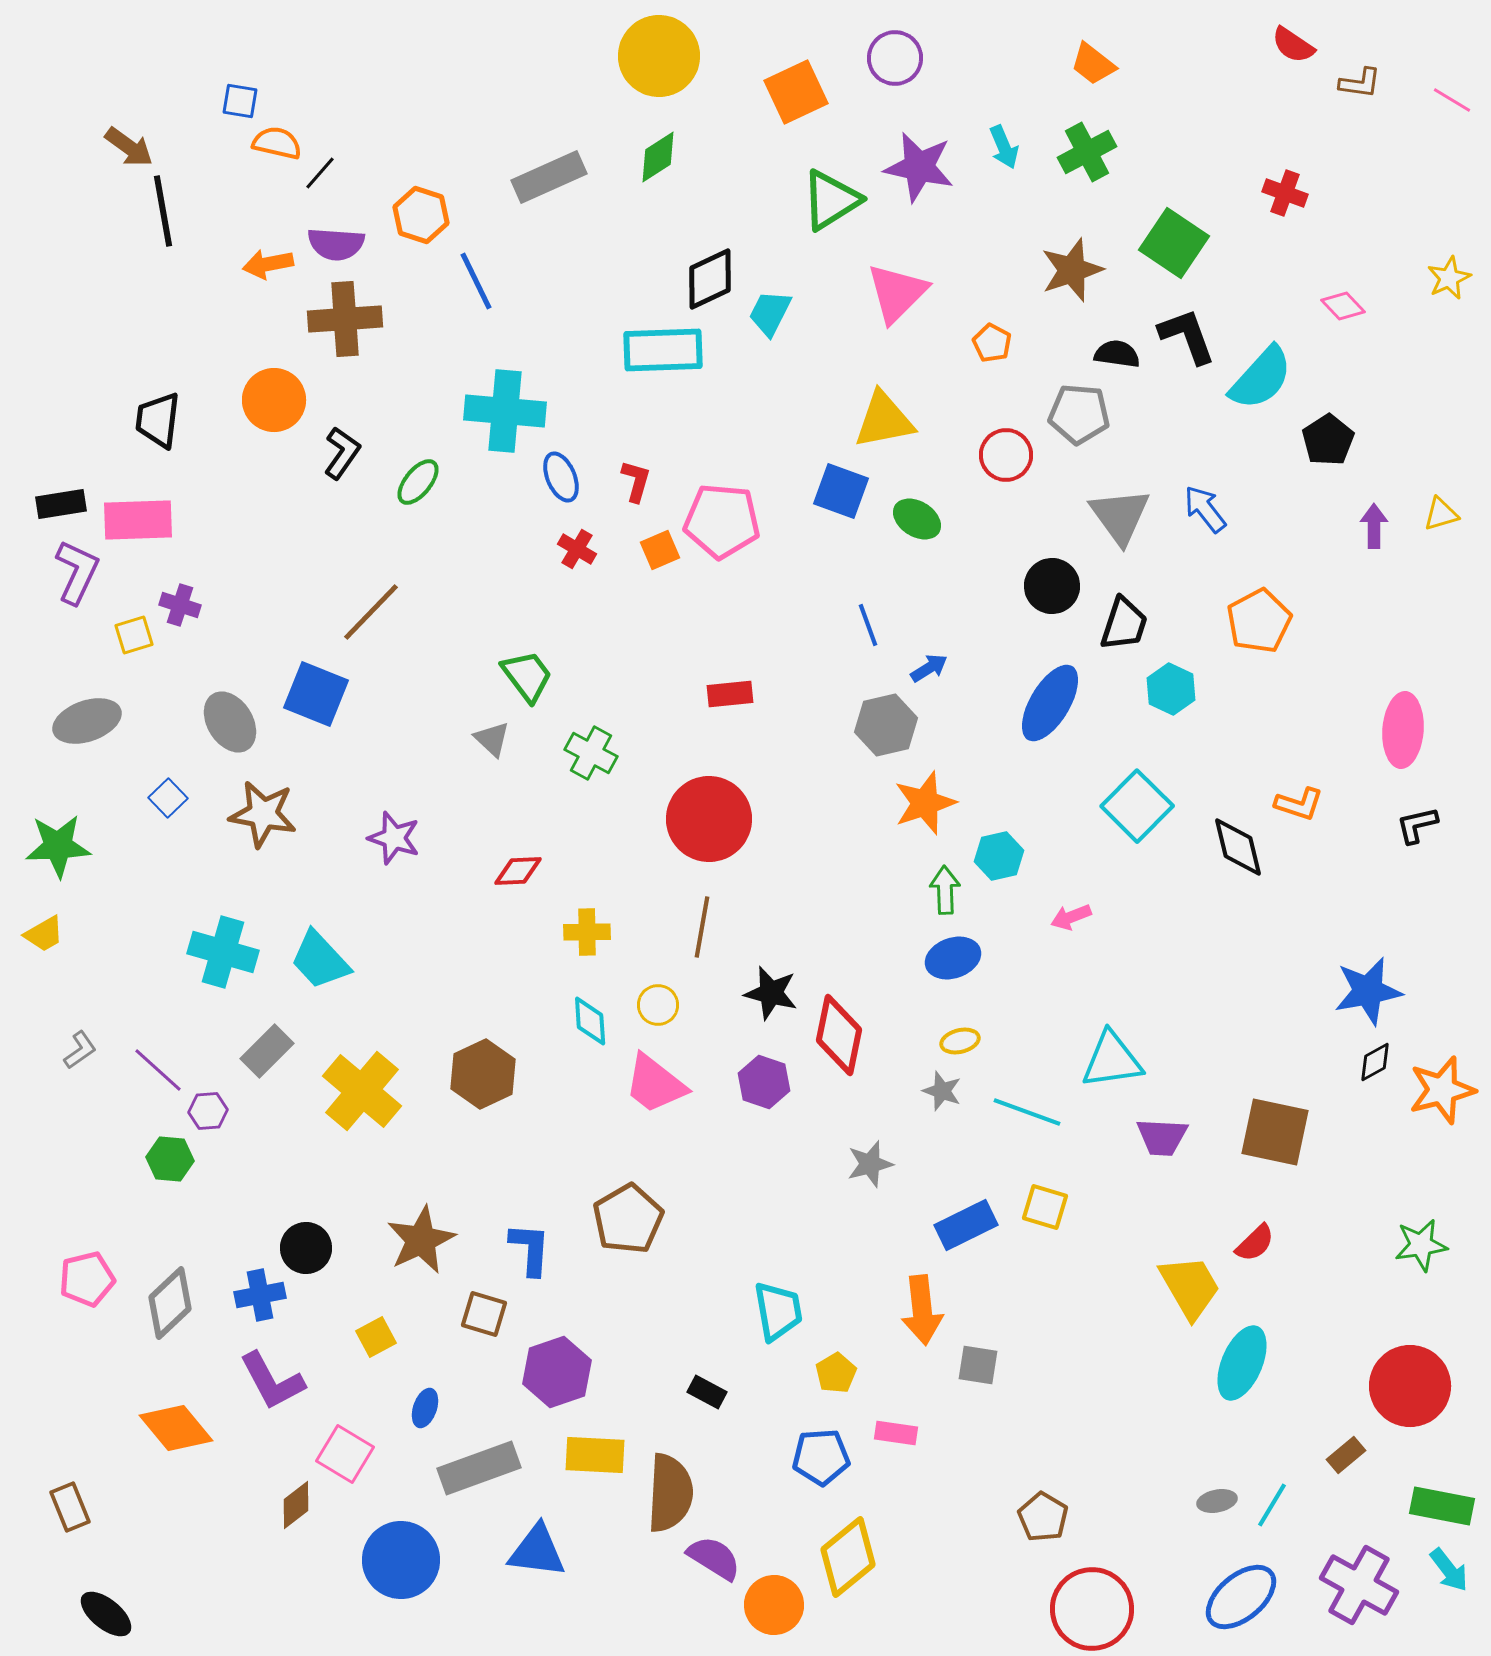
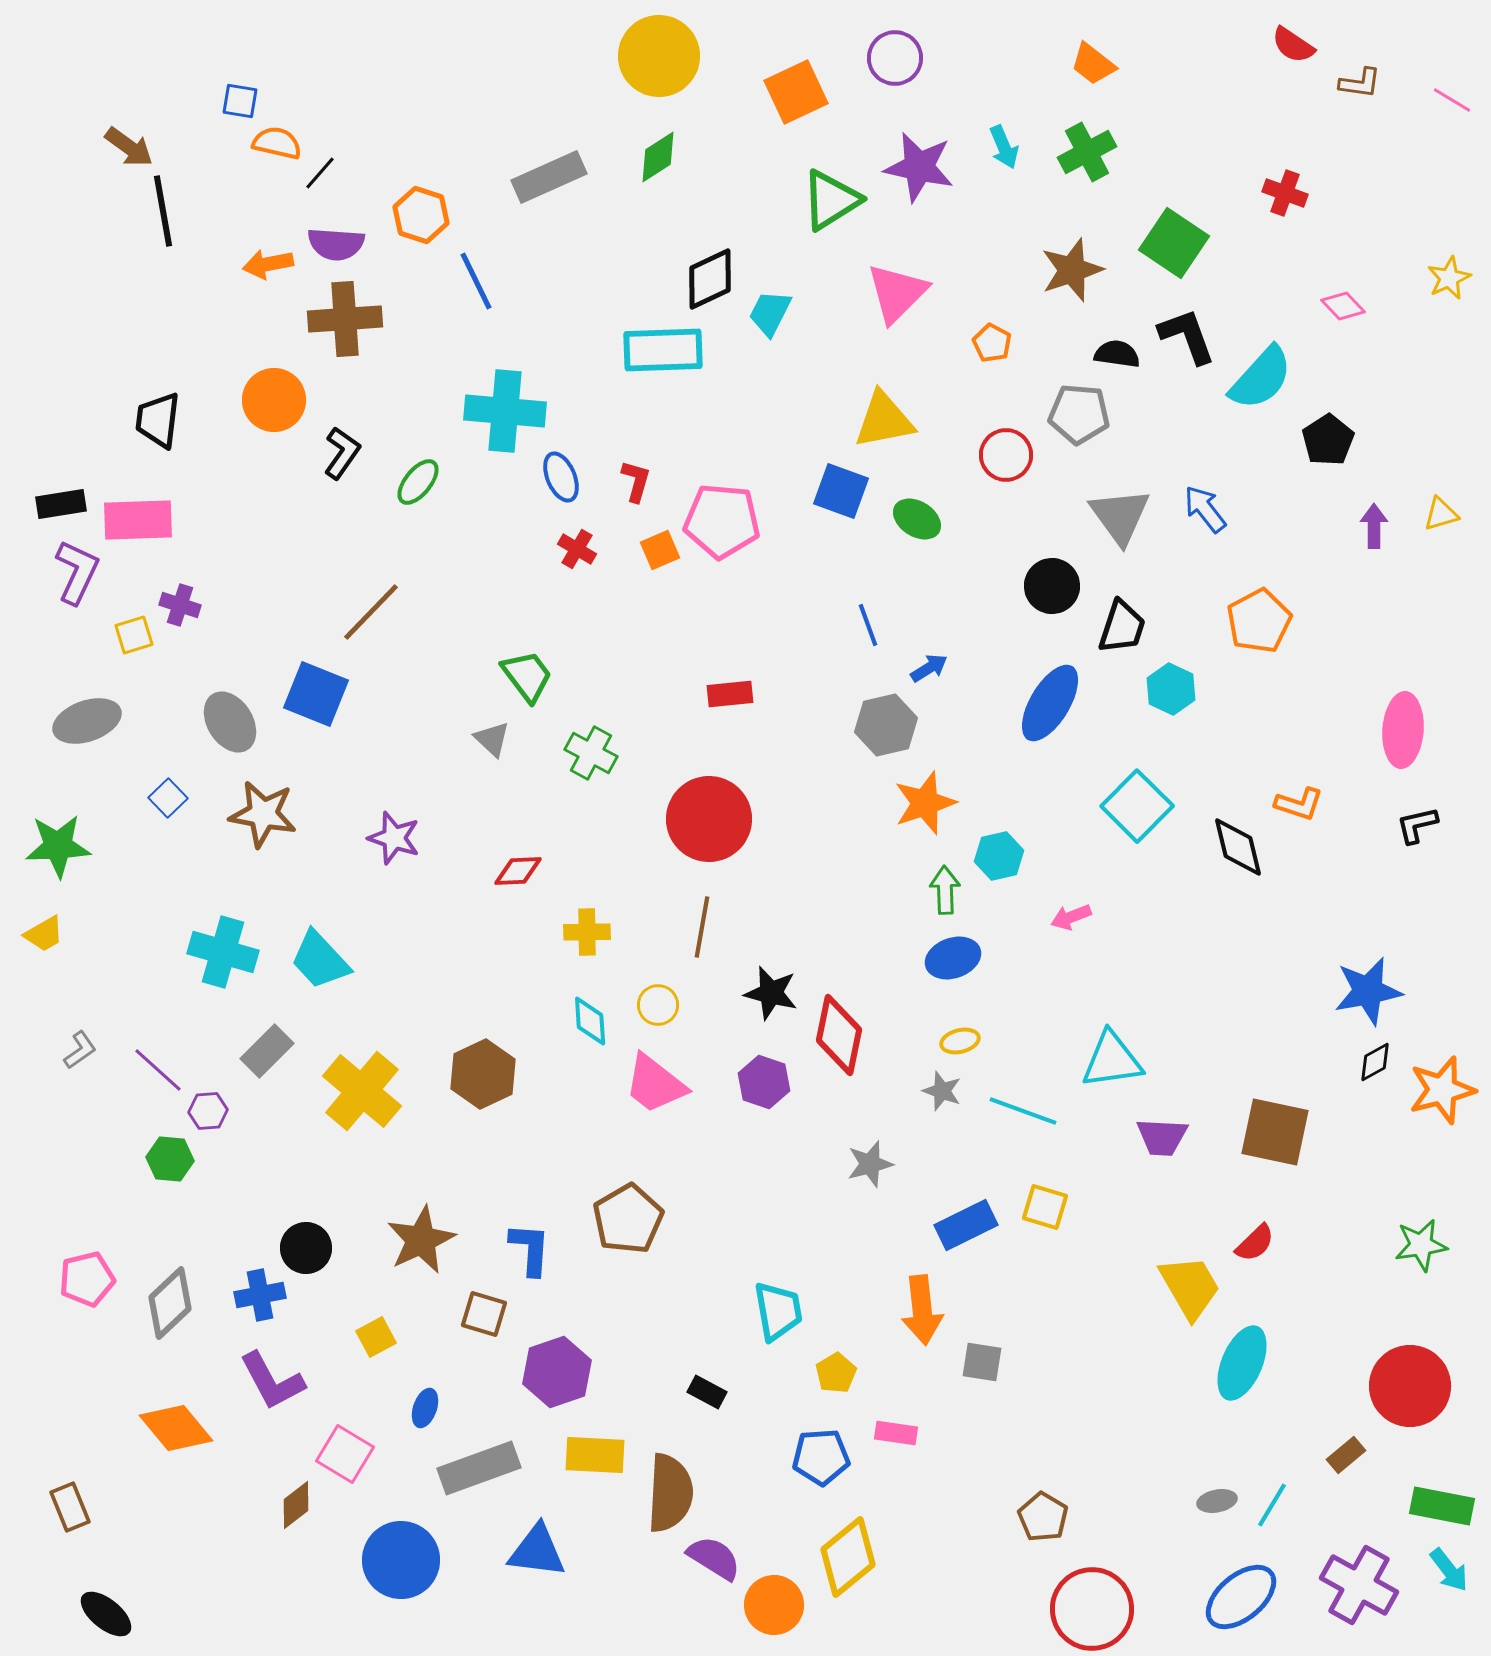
black trapezoid at (1124, 624): moved 2 px left, 3 px down
cyan line at (1027, 1112): moved 4 px left, 1 px up
gray square at (978, 1365): moved 4 px right, 3 px up
